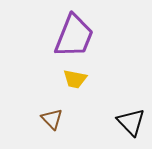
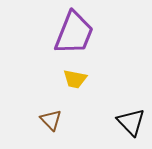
purple trapezoid: moved 3 px up
brown triangle: moved 1 px left, 1 px down
